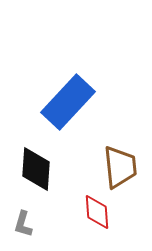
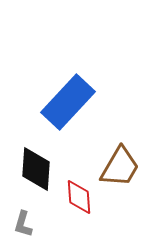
brown trapezoid: rotated 36 degrees clockwise
red diamond: moved 18 px left, 15 px up
